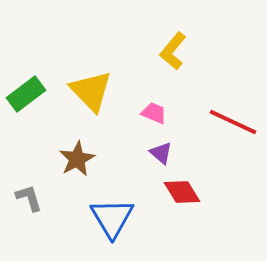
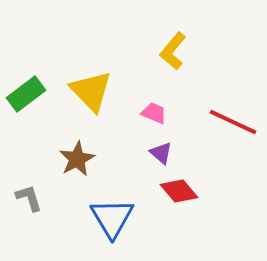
red diamond: moved 3 px left, 1 px up; rotated 9 degrees counterclockwise
